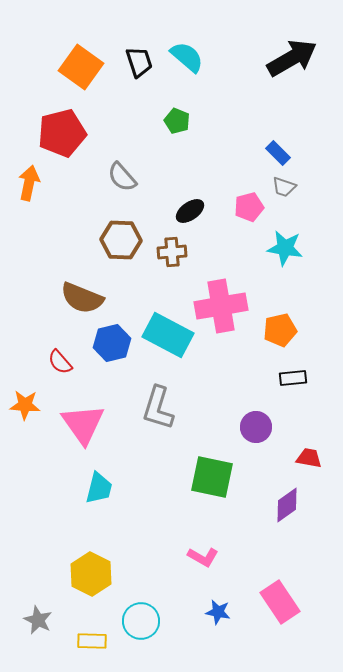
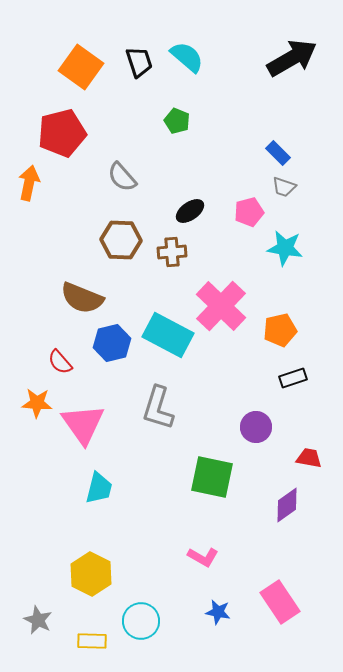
pink pentagon: moved 5 px down
pink cross: rotated 36 degrees counterclockwise
black rectangle: rotated 12 degrees counterclockwise
orange star: moved 12 px right, 2 px up
